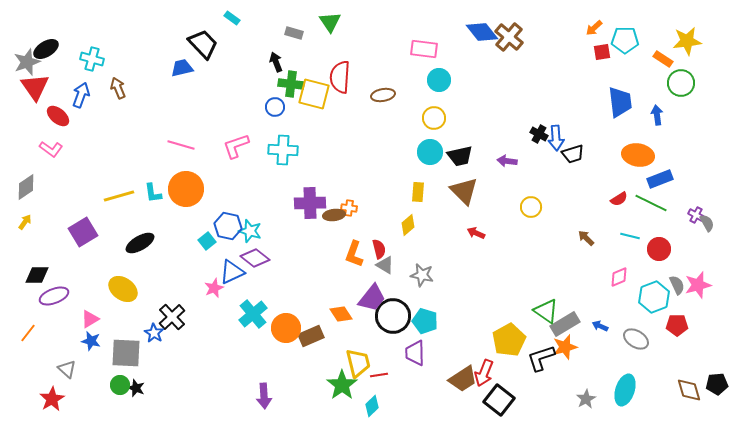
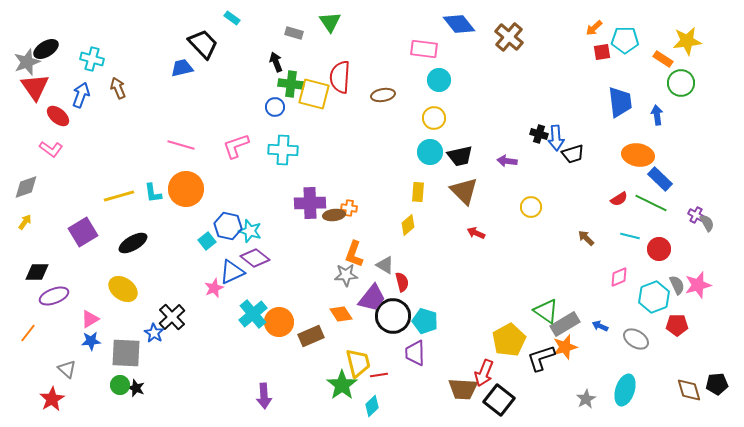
blue diamond at (482, 32): moved 23 px left, 8 px up
black cross at (539, 134): rotated 12 degrees counterclockwise
blue rectangle at (660, 179): rotated 65 degrees clockwise
gray diamond at (26, 187): rotated 16 degrees clockwise
black ellipse at (140, 243): moved 7 px left
red semicircle at (379, 249): moved 23 px right, 33 px down
black diamond at (37, 275): moved 3 px up
gray star at (422, 275): moved 76 px left; rotated 15 degrees counterclockwise
orange circle at (286, 328): moved 7 px left, 6 px up
blue star at (91, 341): rotated 18 degrees counterclockwise
brown trapezoid at (463, 379): moved 10 px down; rotated 36 degrees clockwise
